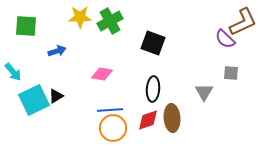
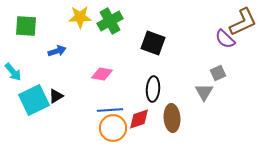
gray square: moved 13 px left; rotated 28 degrees counterclockwise
red diamond: moved 9 px left, 1 px up
